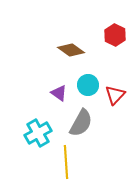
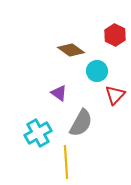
cyan circle: moved 9 px right, 14 px up
